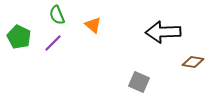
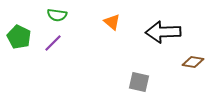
green semicircle: rotated 60 degrees counterclockwise
orange triangle: moved 19 px right, 3 px up
gray square: rotated 10 degrees counterclockwise
